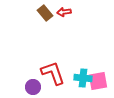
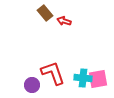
red arrow: moved 9 px down; rotated 24 degrees clockwise
pink square: moved 2 px up
purple circle: moved 1 px left, 2 px up
